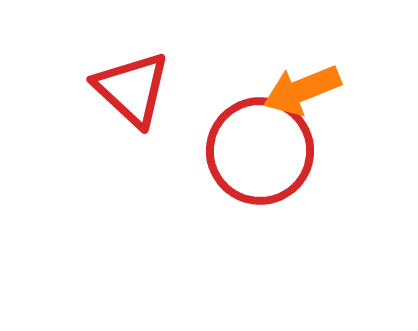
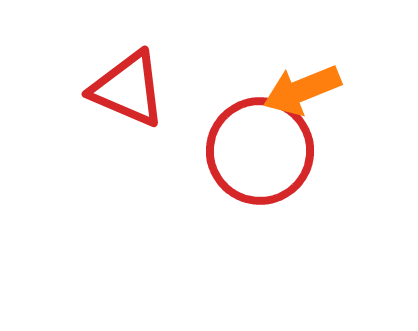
red triangle: moved 4 px left; rotated 20 degrees counterclockwise
